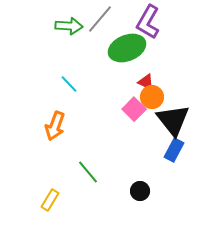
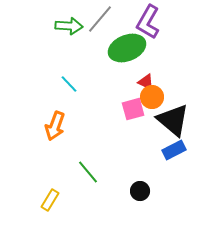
pink square: moved 1 px left; rotated 30 degrees clockwise
black triangle: rotated 12 degrees counterclockwise
blue rectangle: rotated 35 degrees clockwise
